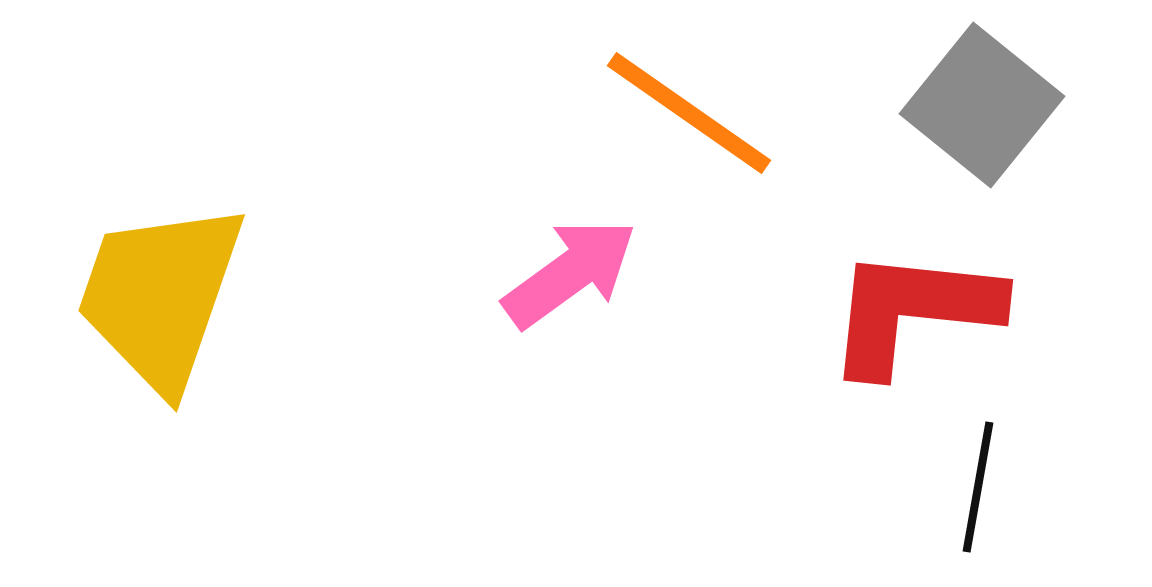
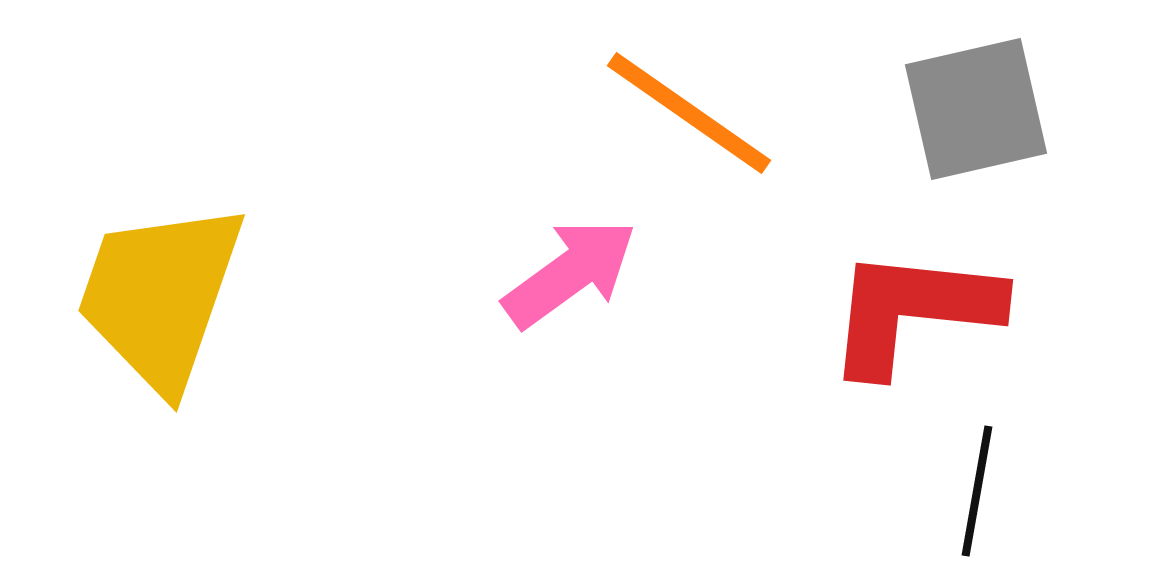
gray square: moved 6 px left, 4 px down; rotated 38 degrees clockwise
black line: moved 1 px left, 4 px down
